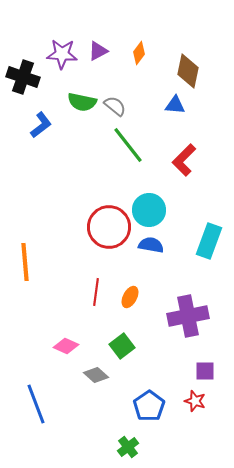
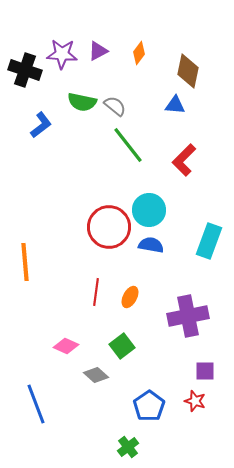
black cross: moved 2 px right, 7 px up
